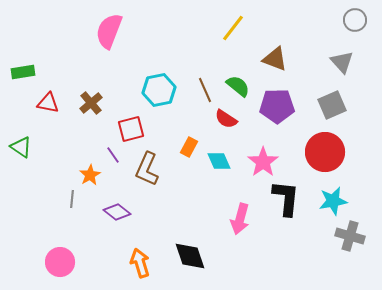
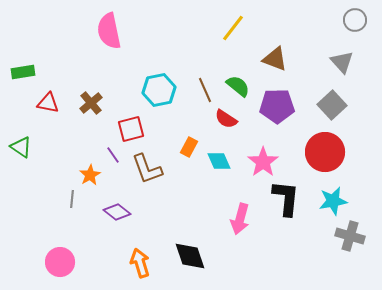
pink semicircle: rotated 33 degrees counterclockwise
gray square: rotated 20 degrees counterclockwise
brown L-shape: rotated 44 degrees counterclockwise
